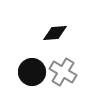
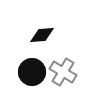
black diamond: moved 13 px left, 2 px down
